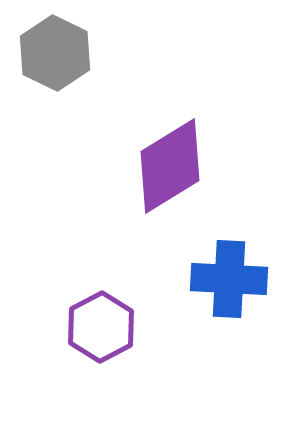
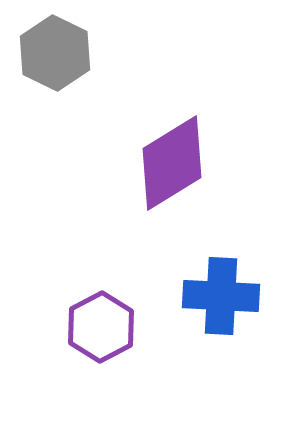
purple diamond: moved 2 px right, 3 px up
blue cross: moved 8 px left, 17 px down
